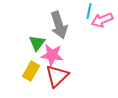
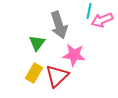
pink star: moved 22 px right
yellow rectangle: moved 3 px right, 2 px down
